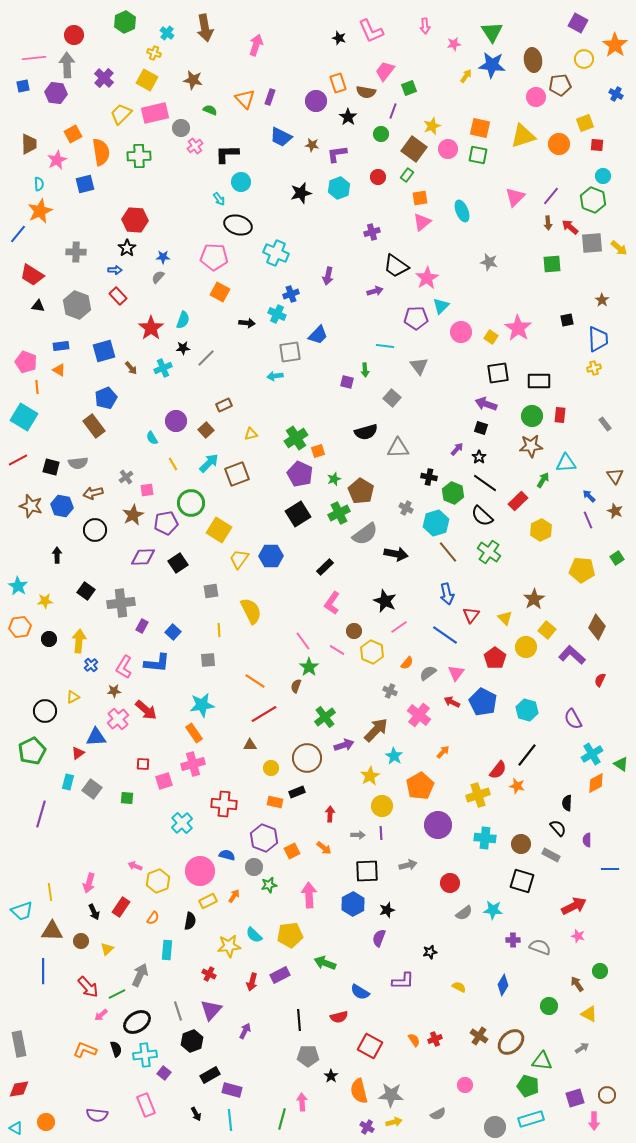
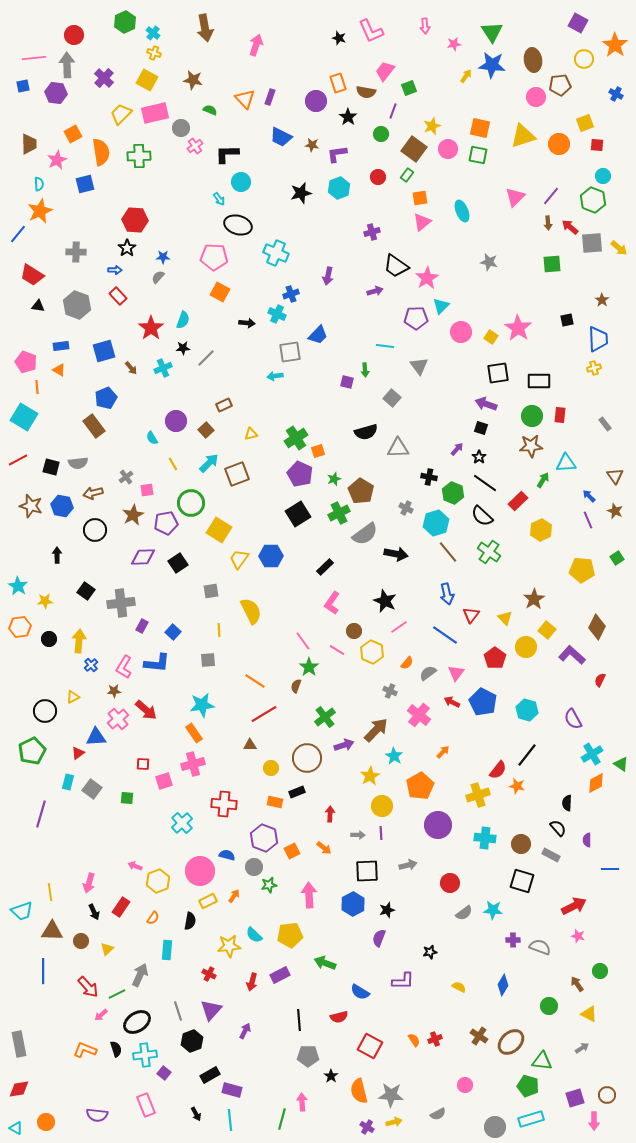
cyan cross at (167, 33): moved 14 px left
